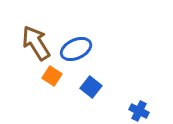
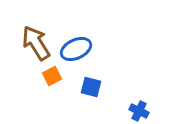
orange square: rotated 30 degrees clockwise
blue square: rotated 25 degrees counterclockwise
